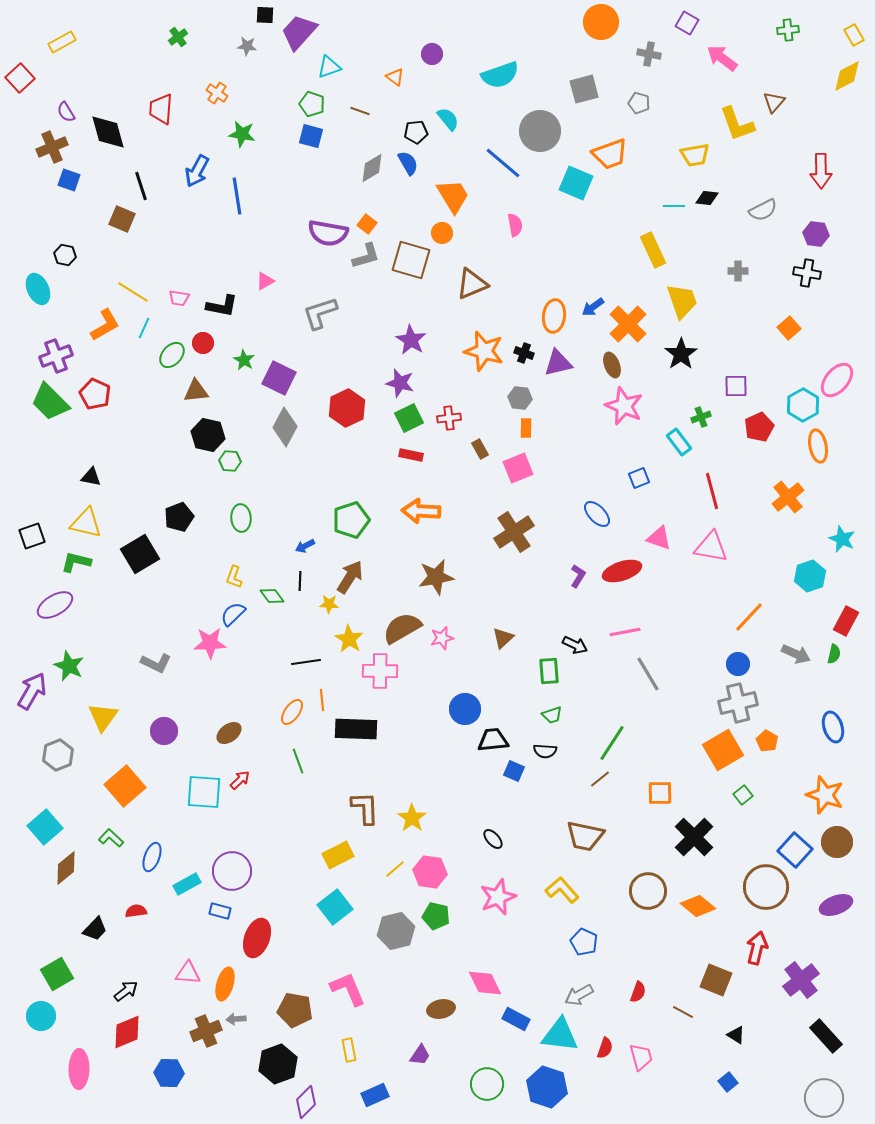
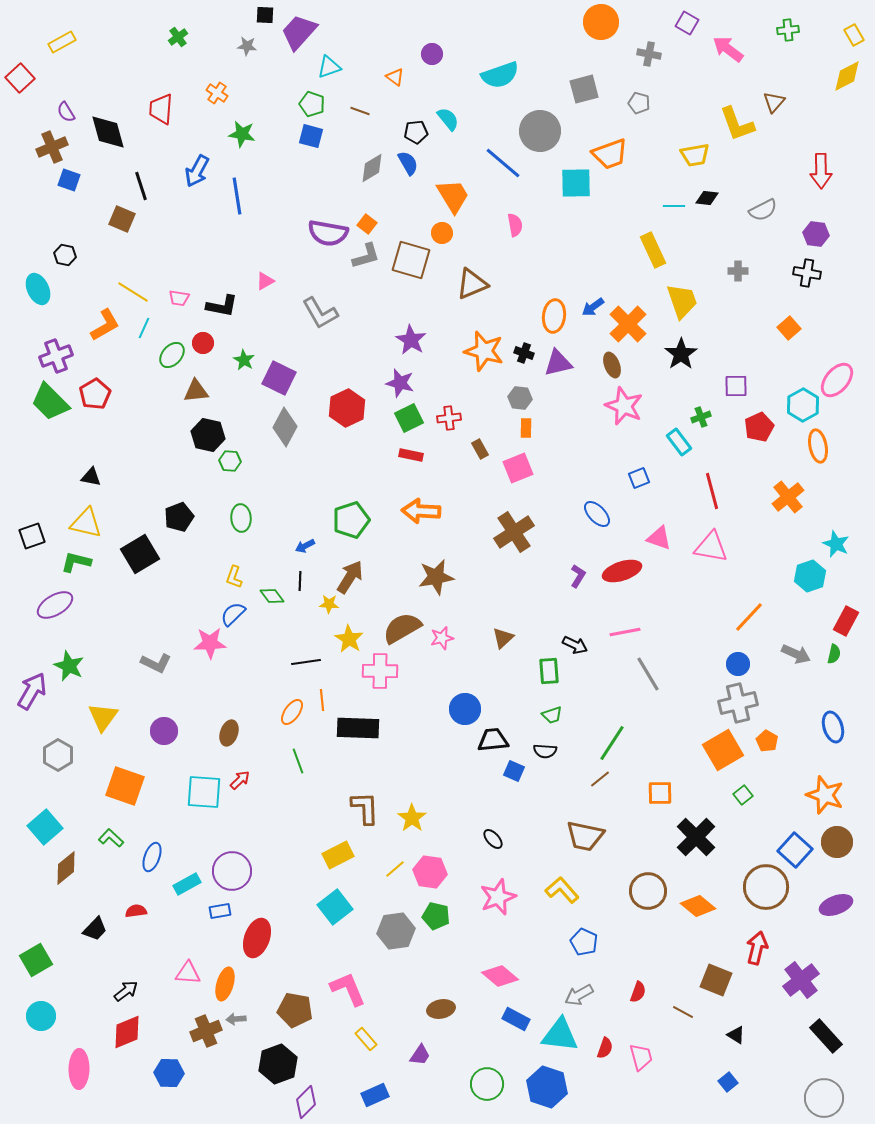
pink arrow at (722, 58): moved 6 px right, 9 px up
cyan square at (576, 183): rotated 24 degrees counterclockwise
gray L-shape at (320, 313): rotated 102 degrees counterclockwise
red pentagon at (95, 394): rotated 16 degrees clockwise
cyan star at (842, 539): moved 6 px left, 5 px down
black rectangle at (356, 729): moved 2 px right, 1 px up
brown ellipse at (229, 733): rotated 35 degrees counterclockwise
gray hexagon at (58, 755): rotated 8 degrees counterclockwise
orange square at (125, 786): rotated 30 degrees counterclockwise
black cross at (694, 837): moved 2 px right
blue rectangle at (220, 911): rotated 25 degrees counterclockwise
gray hexagon at (396, 931): rotated 6 degrees clockwise
green square at (57, 974): moved 21 px left, 14 px up
pink diamond at (485, 983): moved 15 px right, 7 px up; rotated 24 degrees counterclockwise
yellow rectangle at (349, 1050): moved 17 px right, 11 px up; rotated 30 degrees counterclockwise
